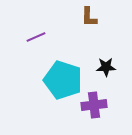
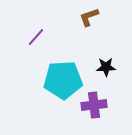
brown L-shape: rotated 70 degrees clockwise
purple line: rotated 24 degrees counterclockwise
cyan pentagon: rotated 21 degrees counterclockwise
